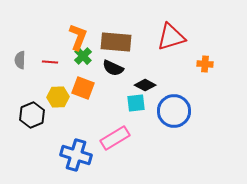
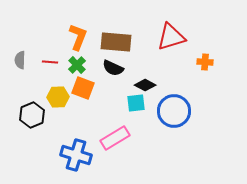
green cross: moved 6 px left, 9 px down
orange cross: moved 2 px up
